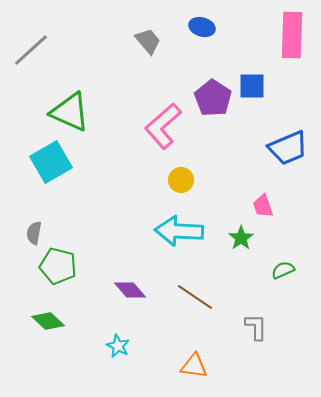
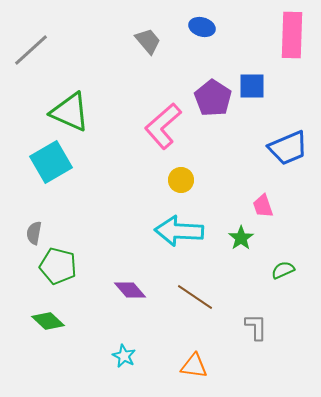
cyan star: moved 6 px right, 10 px down
